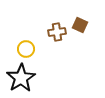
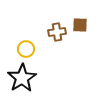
brown square: rotated 21 degrees counterclockwise
black star: moved 1 px right
